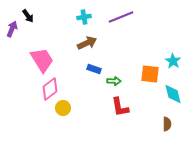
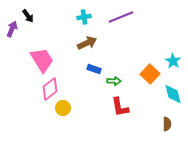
orange square: rotated 36 degrees clockwise
